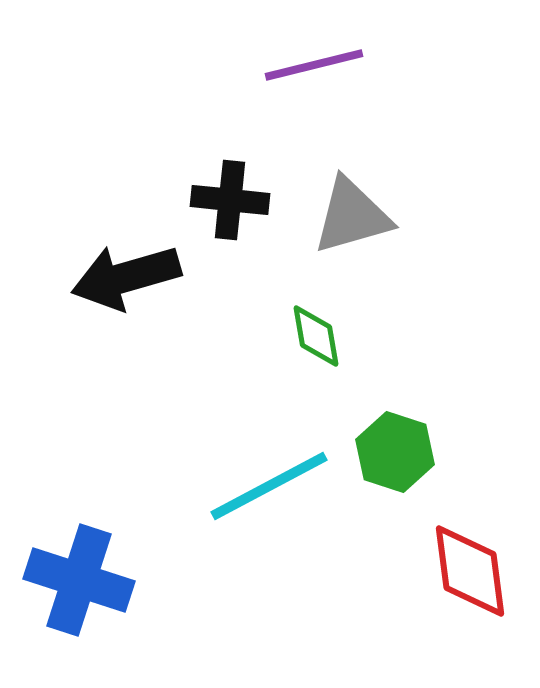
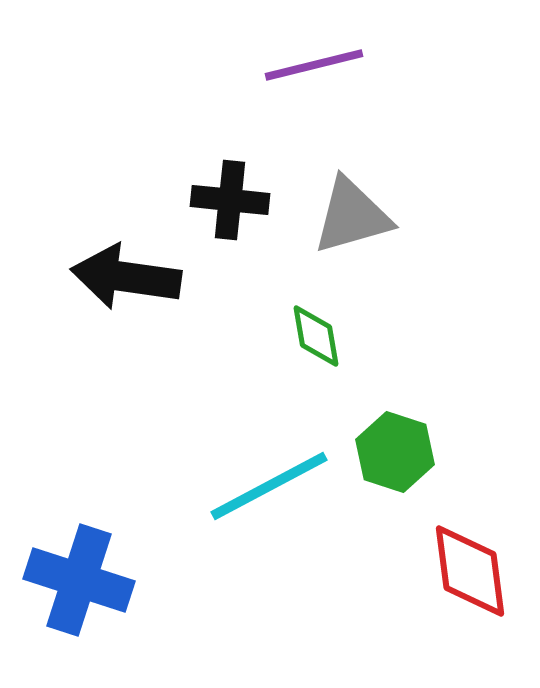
black arrow: rotated 24 degrees clockwise
